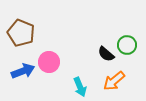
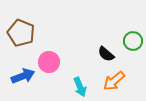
green circle: moved 6 px right, 4 px up
blue arrow: moved 5 px down
